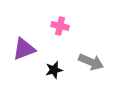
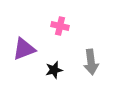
gray arrow: rotated 60 degrees clockwise
